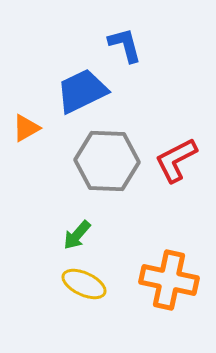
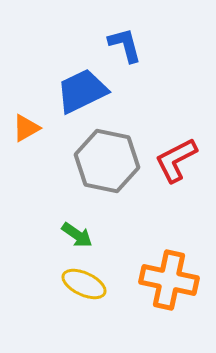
gray hexagon: rotated 10 degrees clockwise
green arrow: rotated 96 degrees counterclockwise
